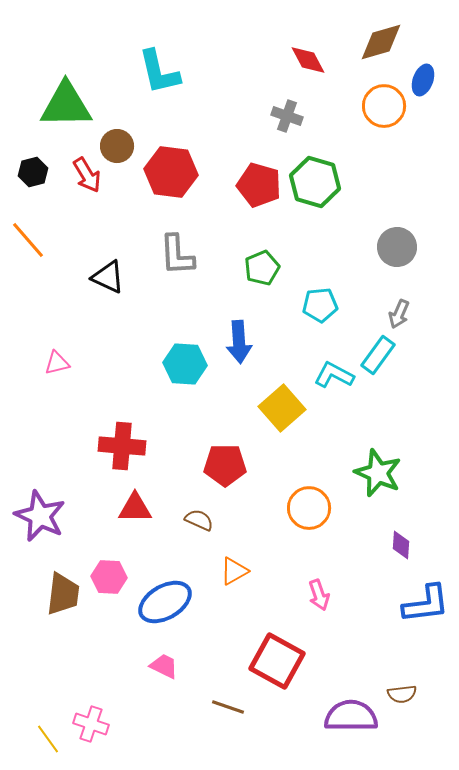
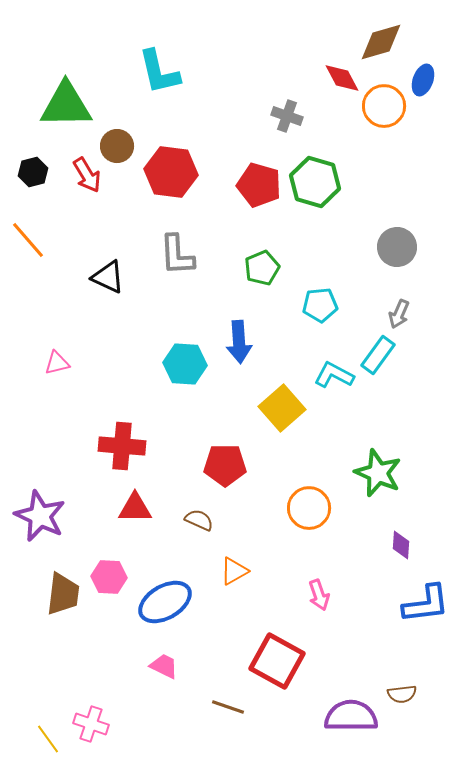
red diamond at (308, 60): moved 34 px right, 18 px down
